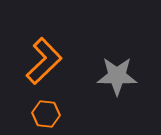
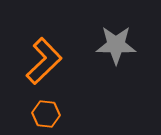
gray star: moved 1 px left, 31 px up
